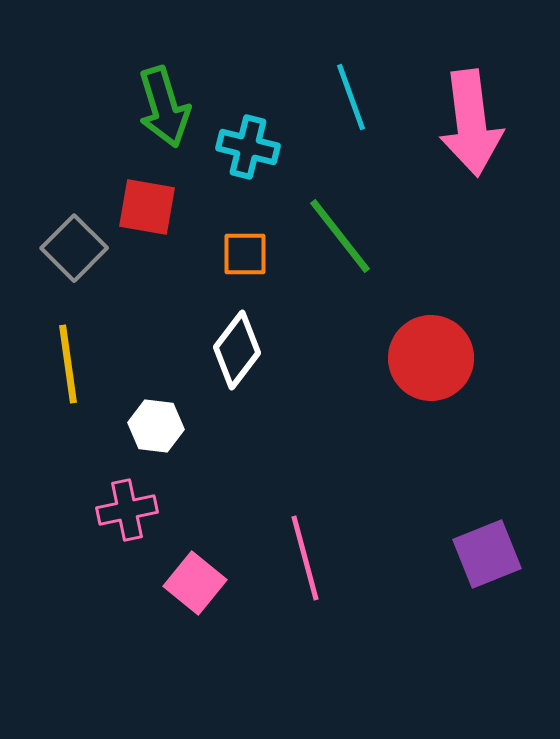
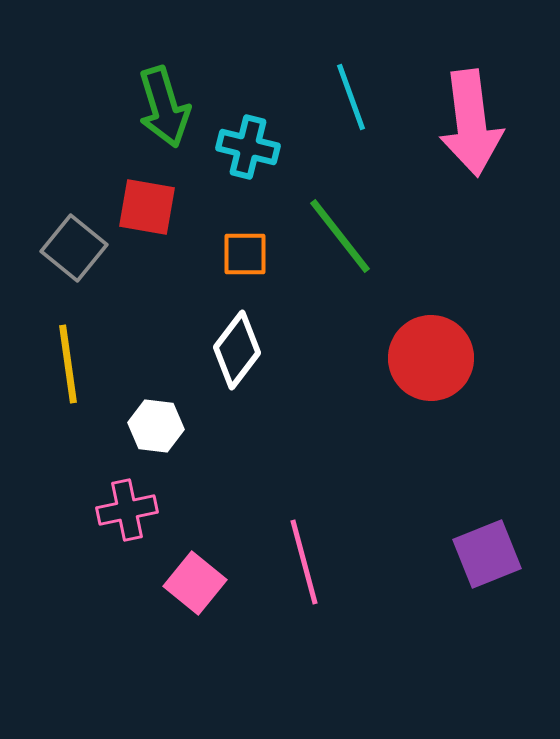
gray square: rotated 6 degrees counterclockwise
pink line: moved 1 px left, 4 px down
